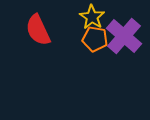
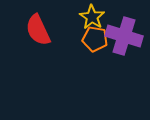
purple cross: rotated 24 degrees counterclockwise
